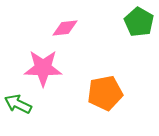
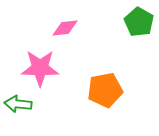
pink star: moved 3 px left
orange pentagon: moved 3 px up
green arrow: rotated 20 degrees counterclockwise
